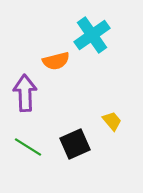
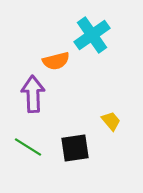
purple arrow: moved 8 px right, 1 px down
yellow trapezoid: moved 1 px left
black square: moved 4 px down; rotated 16 degrees clockwise
